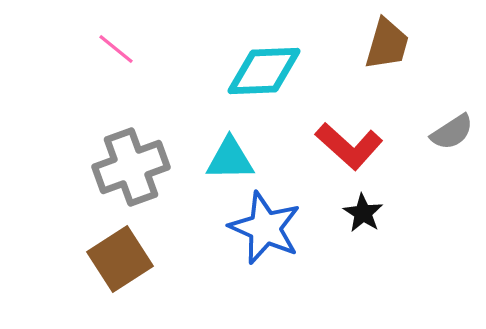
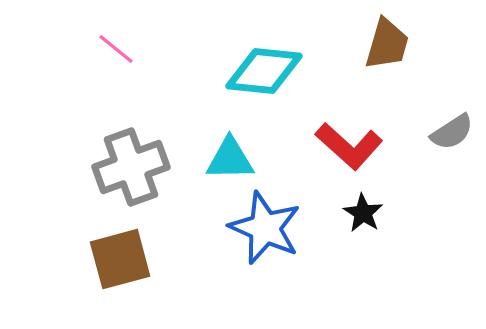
cyan diamond: rotated 8 degrees clockwise
brown square: rotated 18 degrees clockwise
